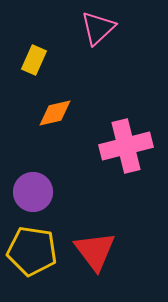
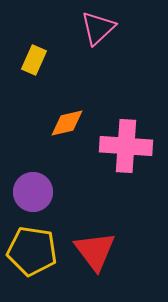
orange diamond: moved 12 px right, 10 px down
pink cross: rotated 18 degrees clockwise
